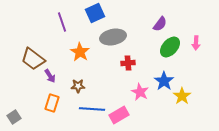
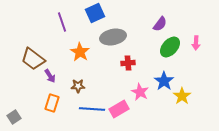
pink rectangle: moved 6 px up
